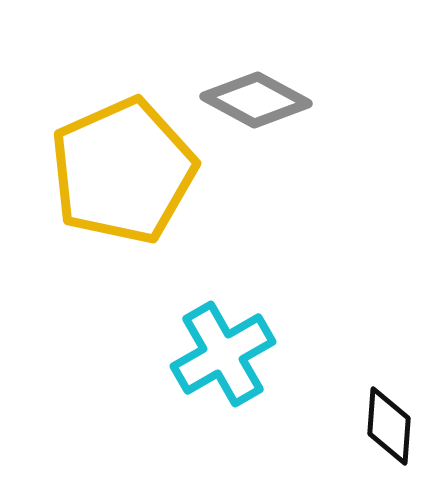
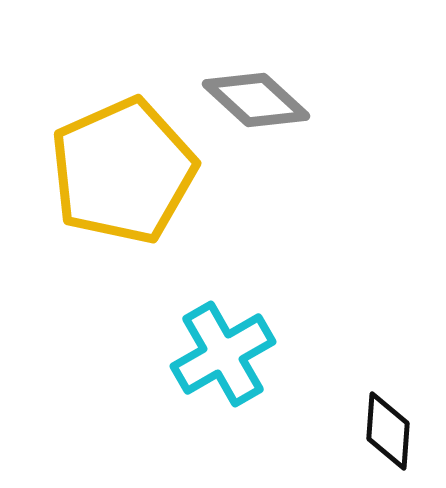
gray diamond: rotated 14 degrees clockwise
black diamond: moved 1 px left, 5 px down
